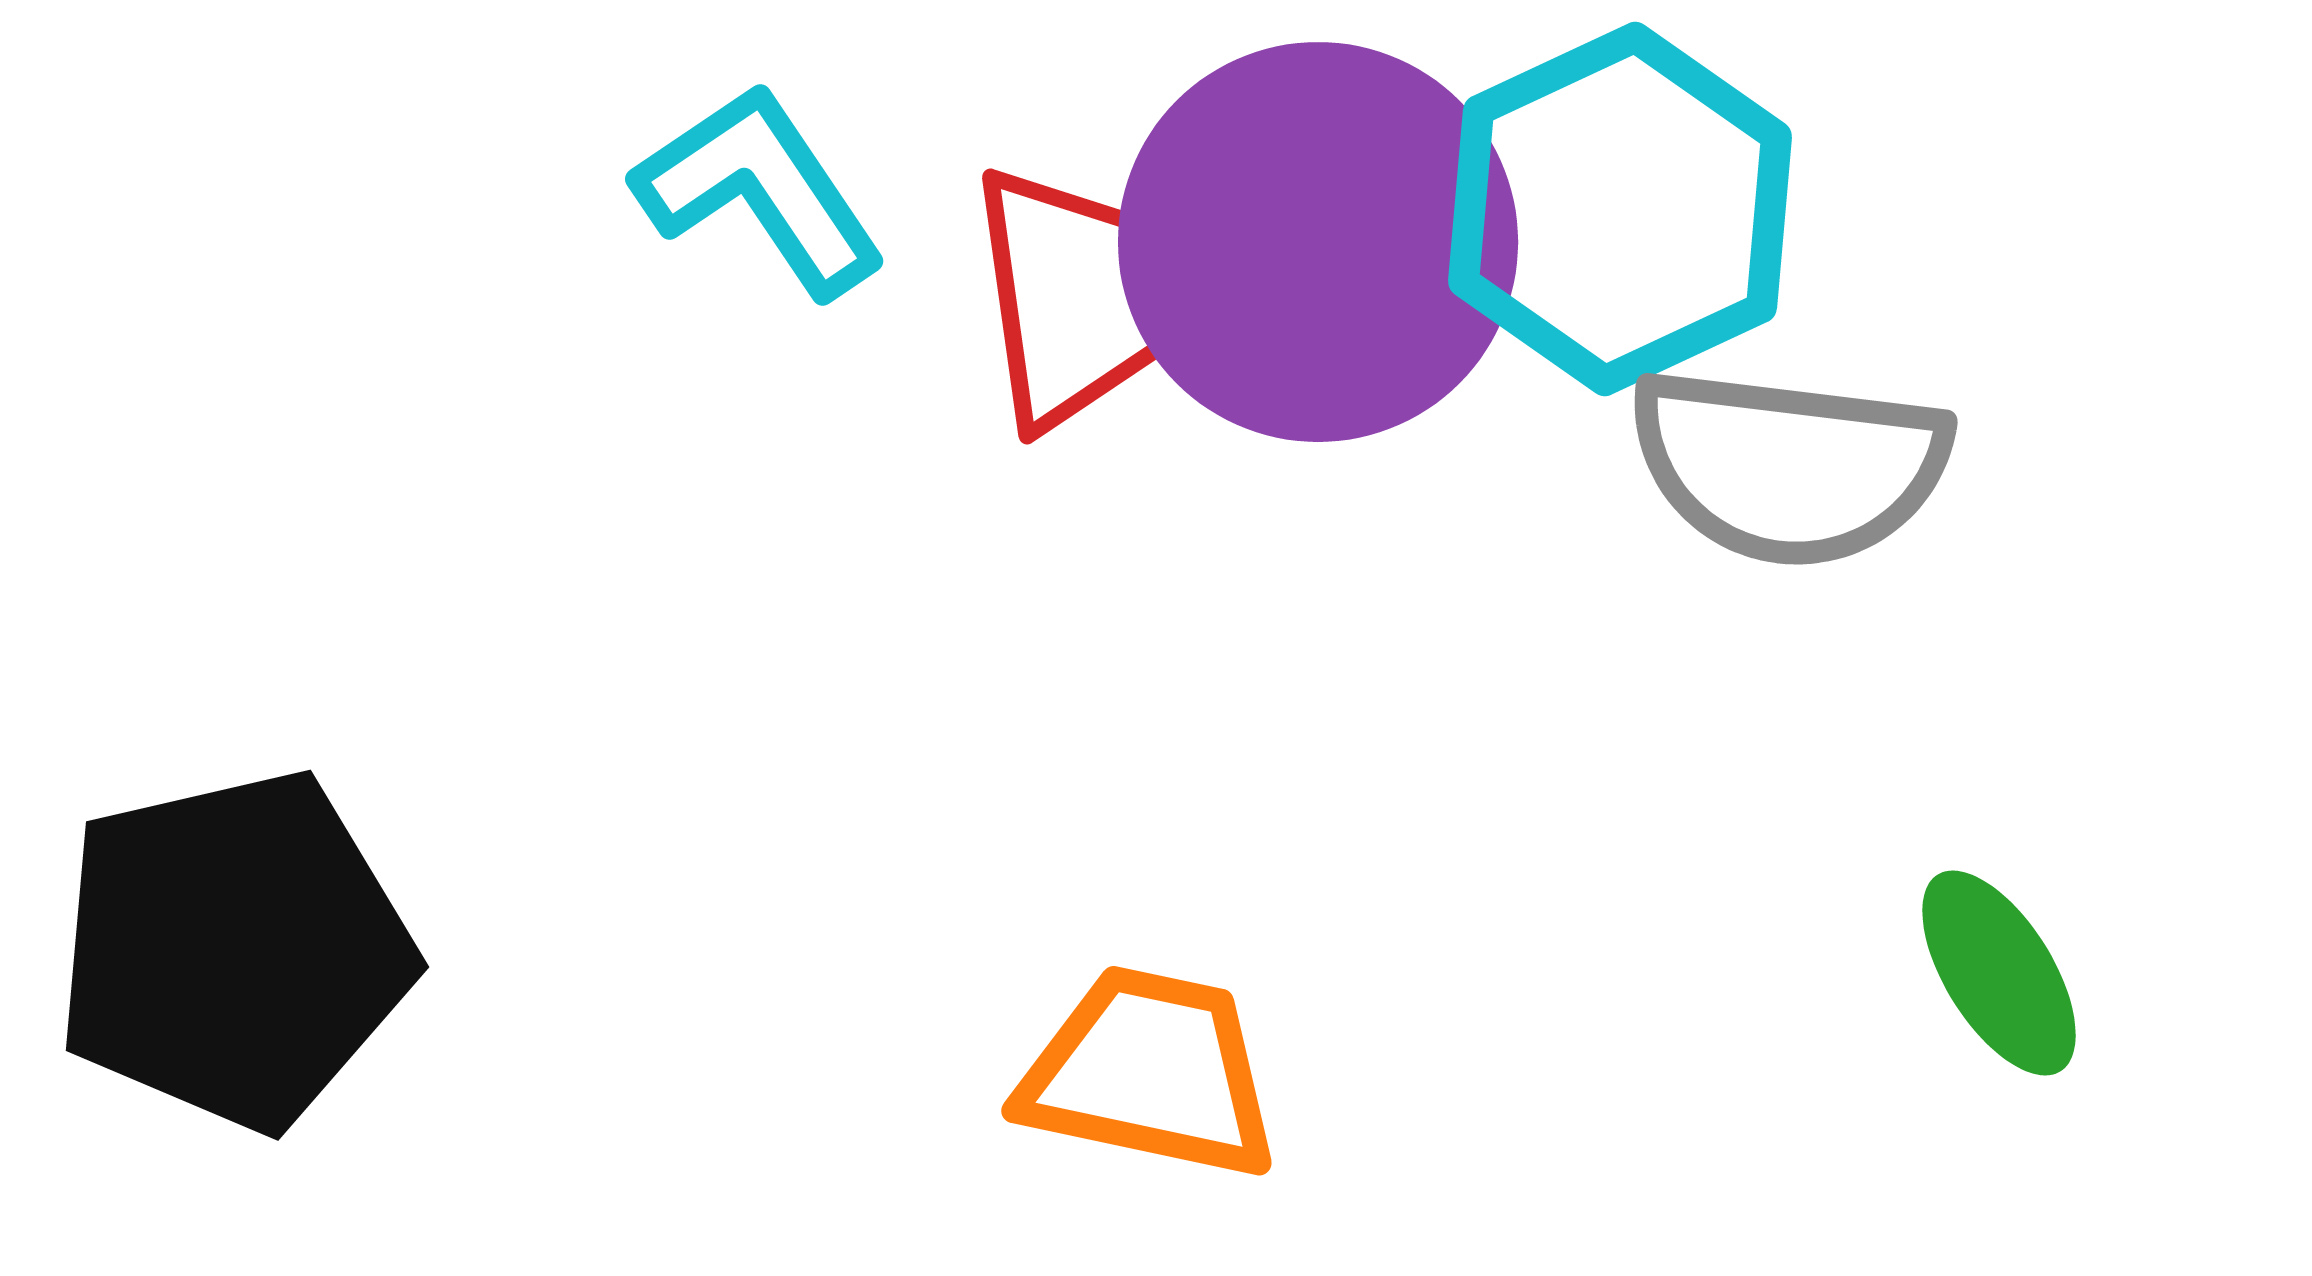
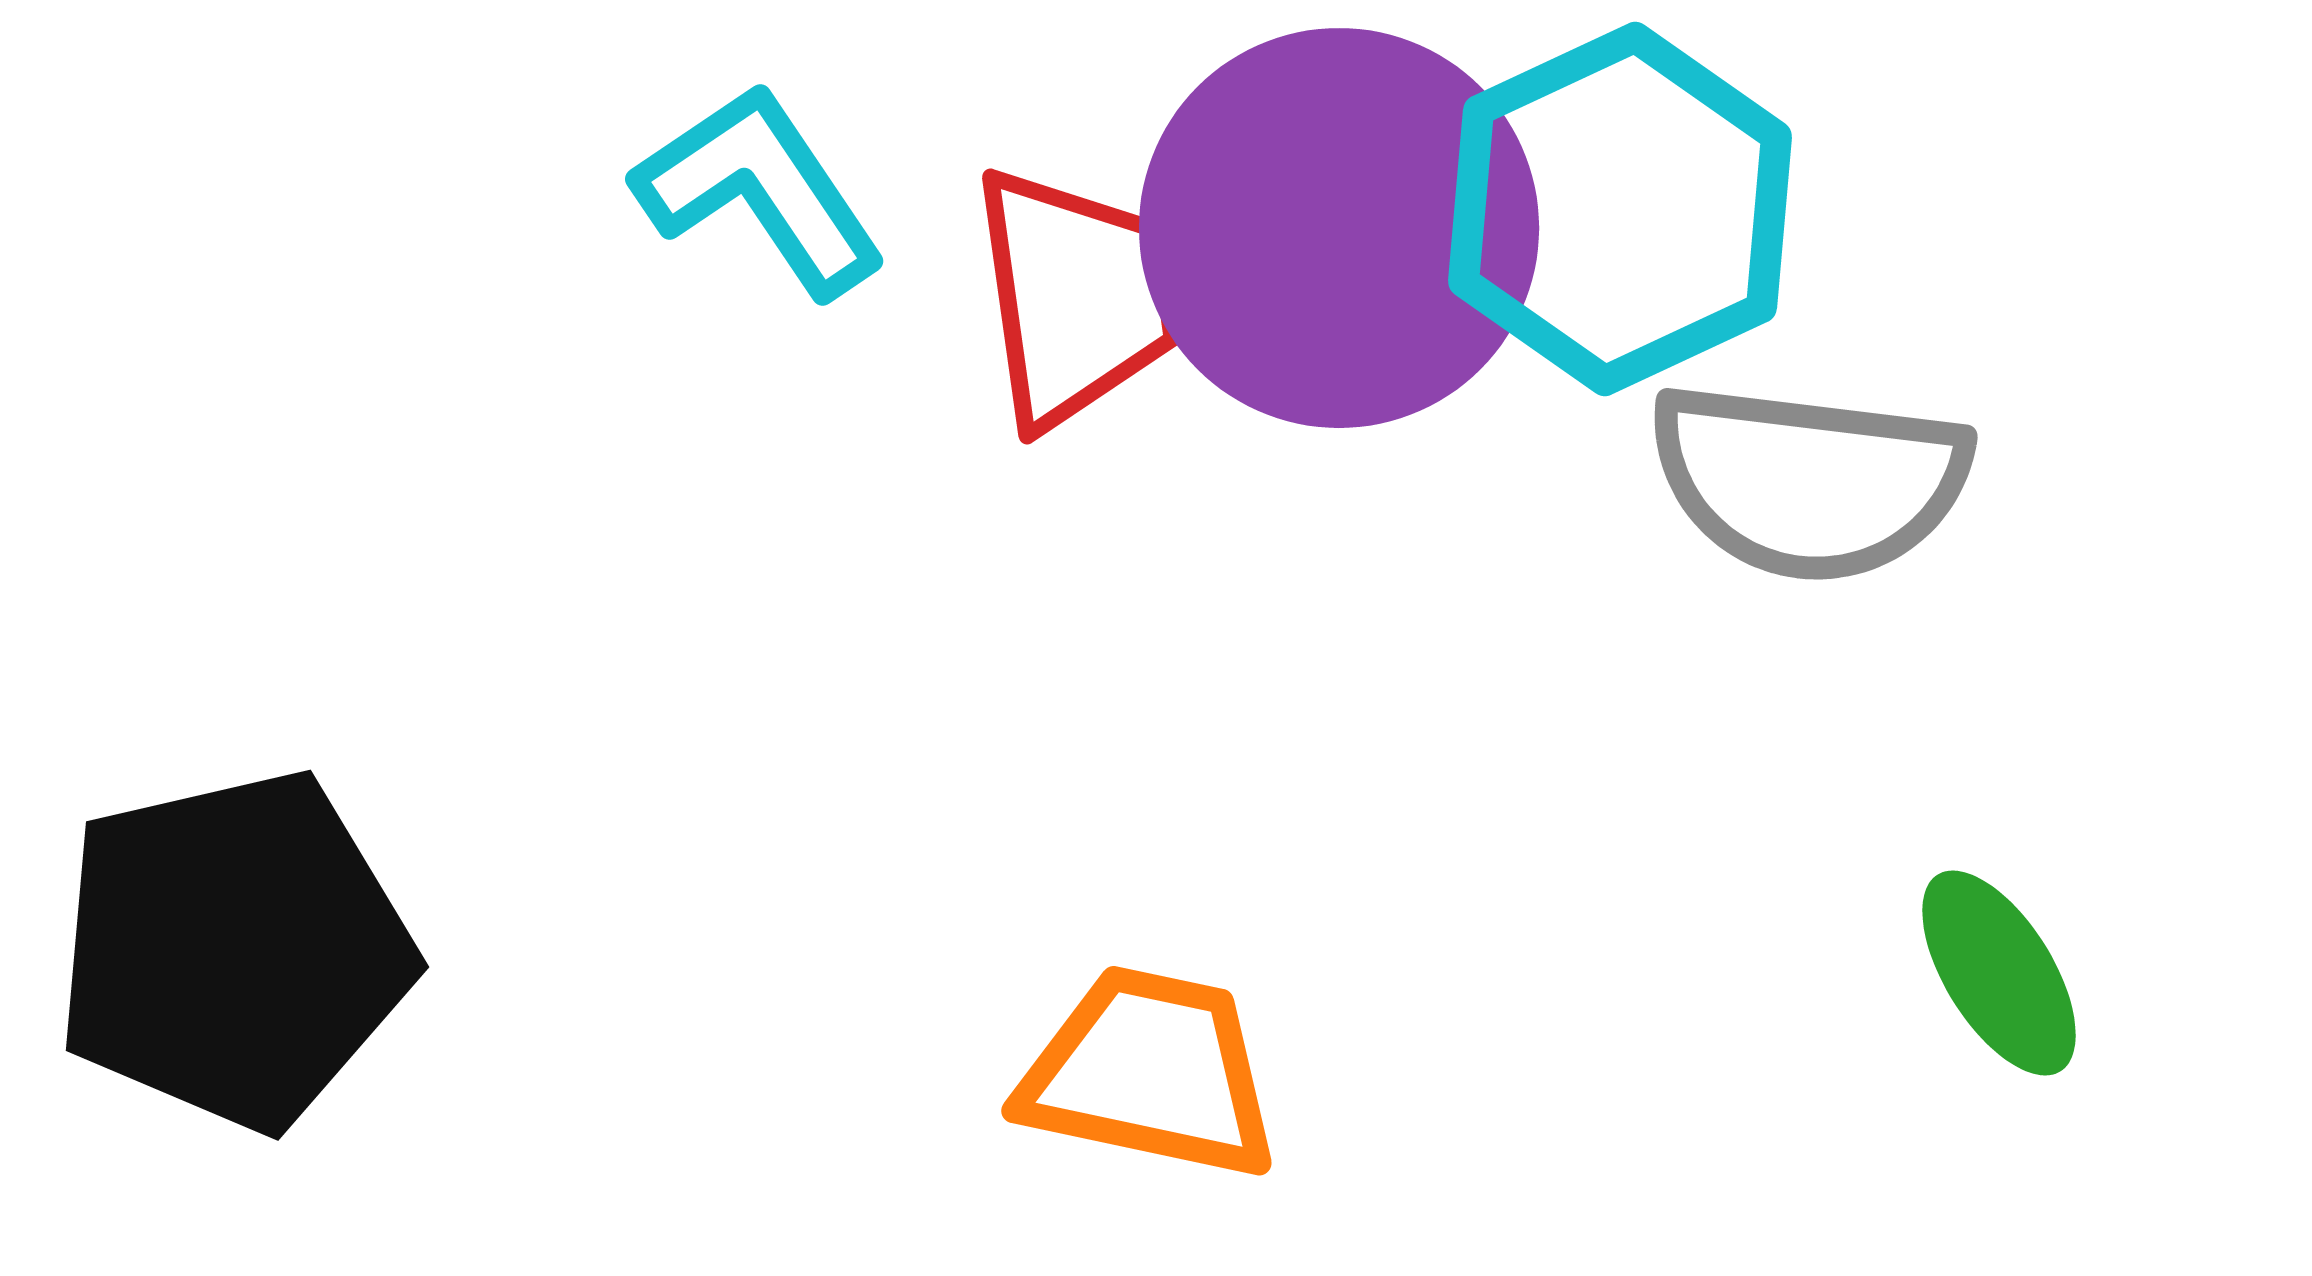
purple circle: moved 21 px right, 14 px up
gray semicircle: moved 20 px right, 15 px down
